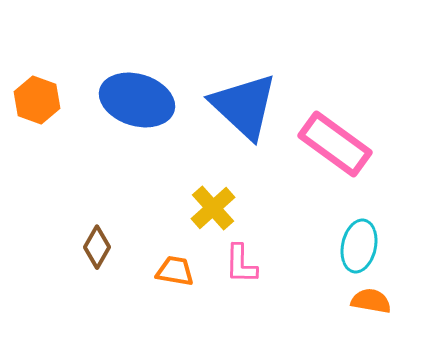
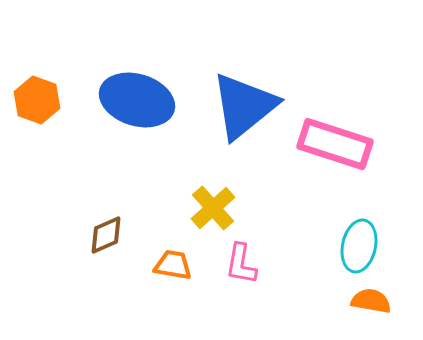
blue triangle: rotated 38 degrees clockwise
pink rectangle: rotated 18 degrees counterclockwise
brown diamond: moved 9 px right, 12 px up; rotated 36 degrees clockwise
pink L-shape: rotated 9 degrees clockwise
orange trapezoid: moved 2 px left, 6 px up
